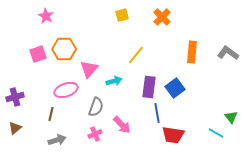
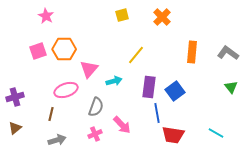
pink square: moved 3 px up
blue square: moved 3 px down
green triangle: moved 30 px up
